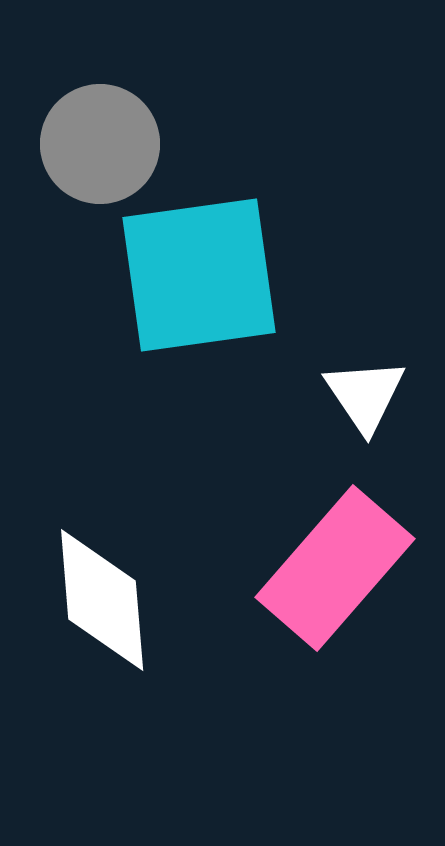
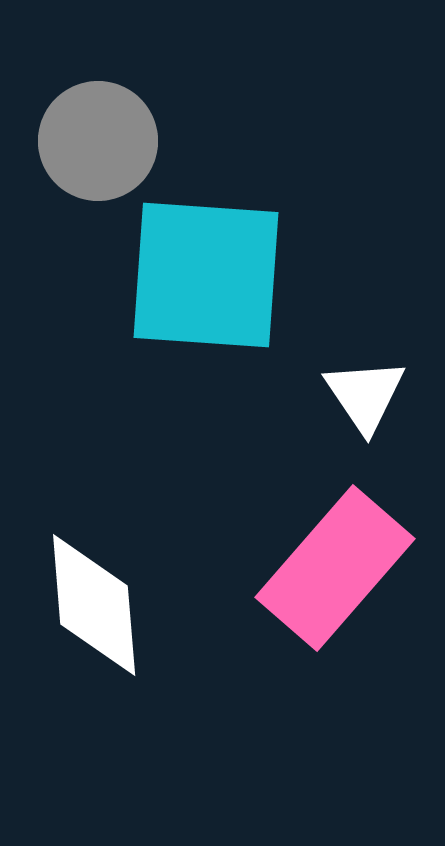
gray circle: moved 2 px left, 3 px up
cyan square: moved 7 px right; rotated 12 degrees clockwise
white diamond: moved 8 px left, 5 px down
